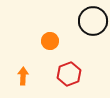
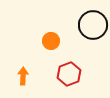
black circle: moved 4 px down
orange circle: moved 1 px right
